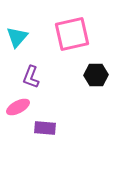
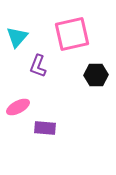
purple L-shape: moved 7 px right, 11 px up
